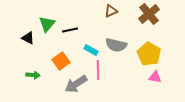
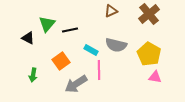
pink line: moved 1 px right
green arrow: rotated 96 degrees clockwise
